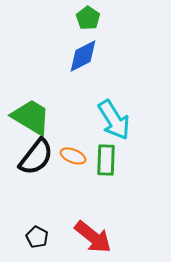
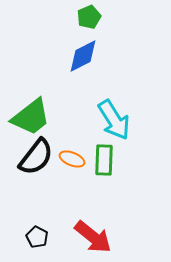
green pentagon: moved 1 px right, 1 px up; rotated 15 degrees clockwise
green trapezoid: rotated 111 degrees clockwise
orange ellipse: moved 1 px left, 3 px down
green rectangle: moved 2 px left
